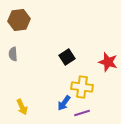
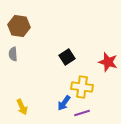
brown hexagon: moved 6 px down; rotated 15 degrees clockwise
